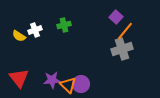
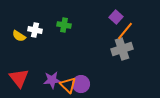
green cross: rotated 24 degrees clockwise
white cross: rotated 32 degrees clockwise
